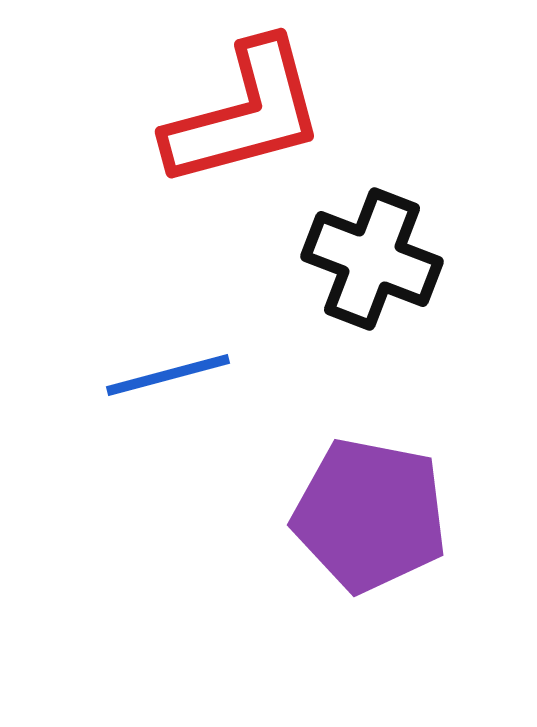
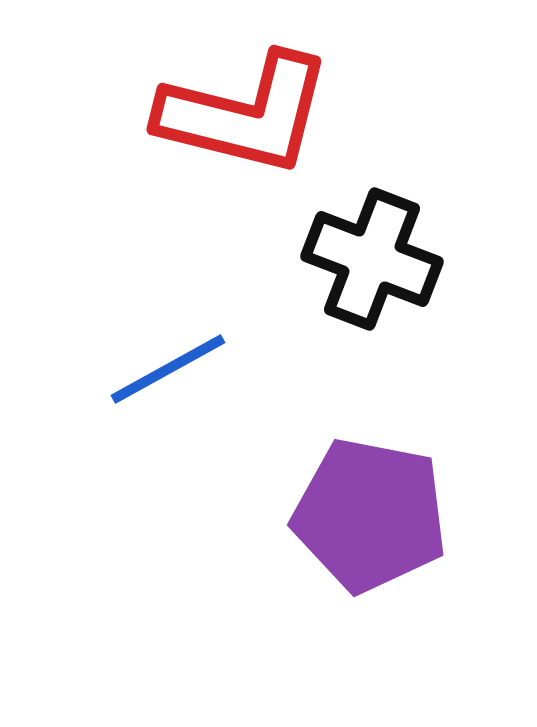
red L-shape: rotated 29 degrees clockwise
blue line: moved 6 px up; rotated 14 degrees counterclockwise
